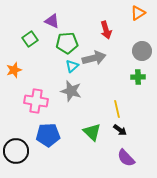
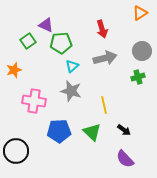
orange triangle: moved 2 px right
purple triangle: moved 6 px left, 4 px down
red arrow: moved 4 px left, 1 px up
green square: moved 2 px left, 2 px down
green pentagon: moved 6 px left
gray arrow: moved 11 px right
green cross: rotated 16 degrees counterclockwise
pink cross: moved 2 px left
yellow line: moved 13 px left, 4 px up
black arrow: moved 4 px right
blue pentagon: moved 11 px right, 4 px up
purple semicircle: moved 1 px left, 1 px down
